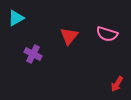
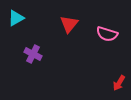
red triangle: moved 12 px up
red arrow: moved 2 px right, 1 px up
